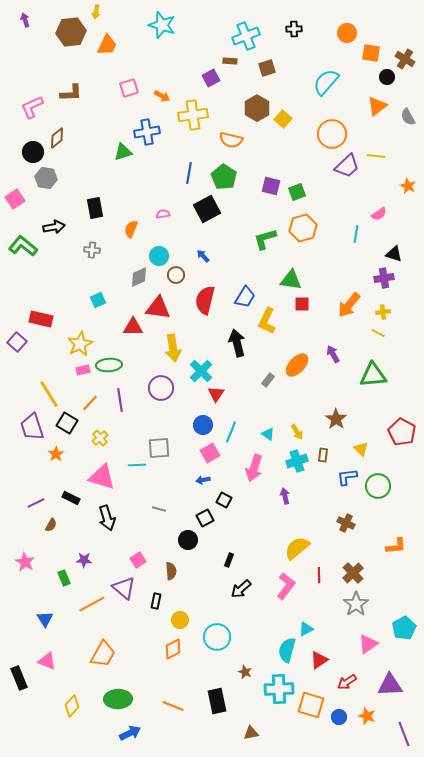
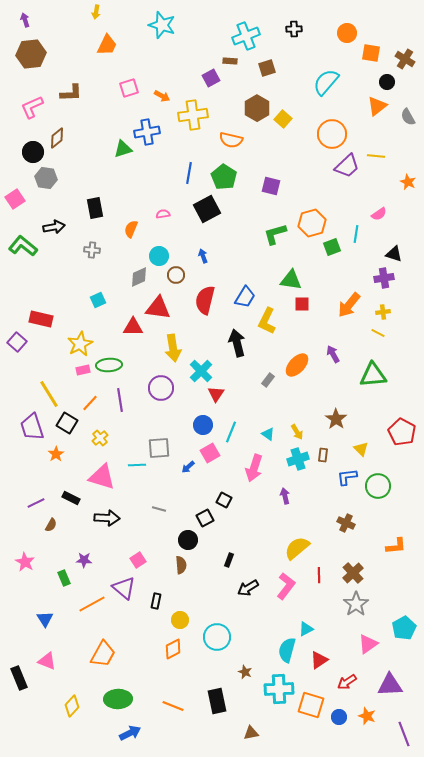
brown hexagon at (71, 32): moved 40 px left, 22 px down
black circle at (387, 77): moved 5 px down
green triangle at (123, 152): moved 3 px up
orange star at (408, 186): moved 4 px up
green square at (297, 192): moved 35 px right, 55 px down
orange hexagon at (303, 228): moved 9 px right, 5 px up
green L-shape at (265, 239): moved 10 px right, 5 px up
blue arrow at (203, 256): rotated 24 degrees clockwise
cyan cross at (297, 461): moved 1 px right, 2 px up
blue arrow at (203, 480): moved 15 px left, 13 px up; rotated 32 degrees counterclockwise
black arrow at (107, 518): rotated 70 degrees counterclockwise
brown semicircle at (171, 571): moved 10 px right, 6 px up
black arrow at (241, 589): moved 7 px right, 1 px up; rotated 10 degrees clockwise
